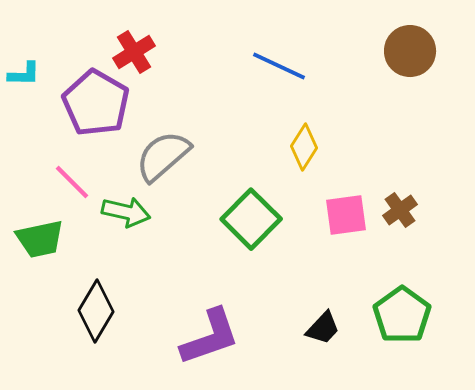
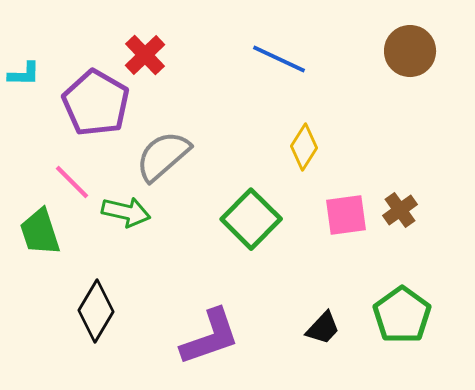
red cross: moved 11 px right, 3 px down; rotated 12 degrees counterclockwise
blue line: moved 7 px up
green trapezoid: moved 7 px up; rotated 84 degrees clockwise
